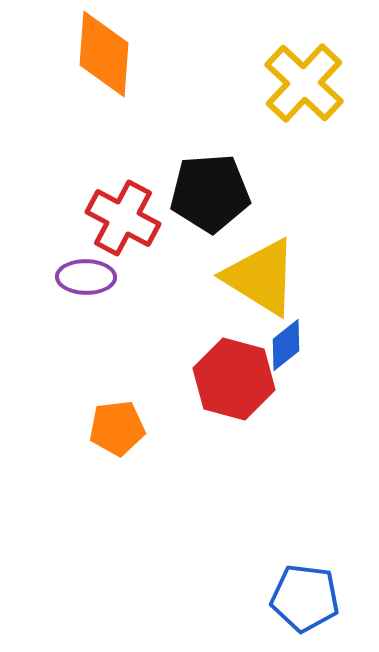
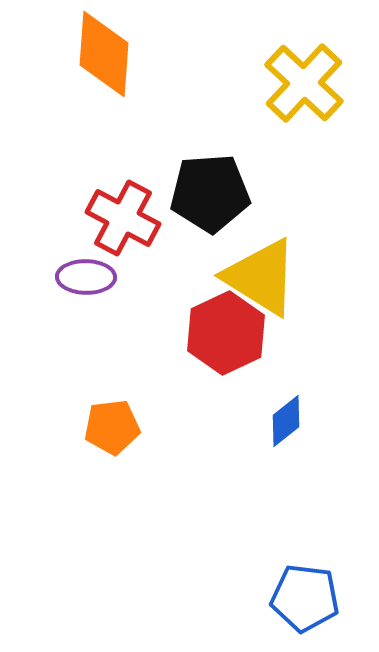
blue diamond: moved 76 px down
red hexagon: moved 8 px left, 46 px up; rotated 20 degrees clockwise
orange pentagon: moved 5 px left, 1 px up
